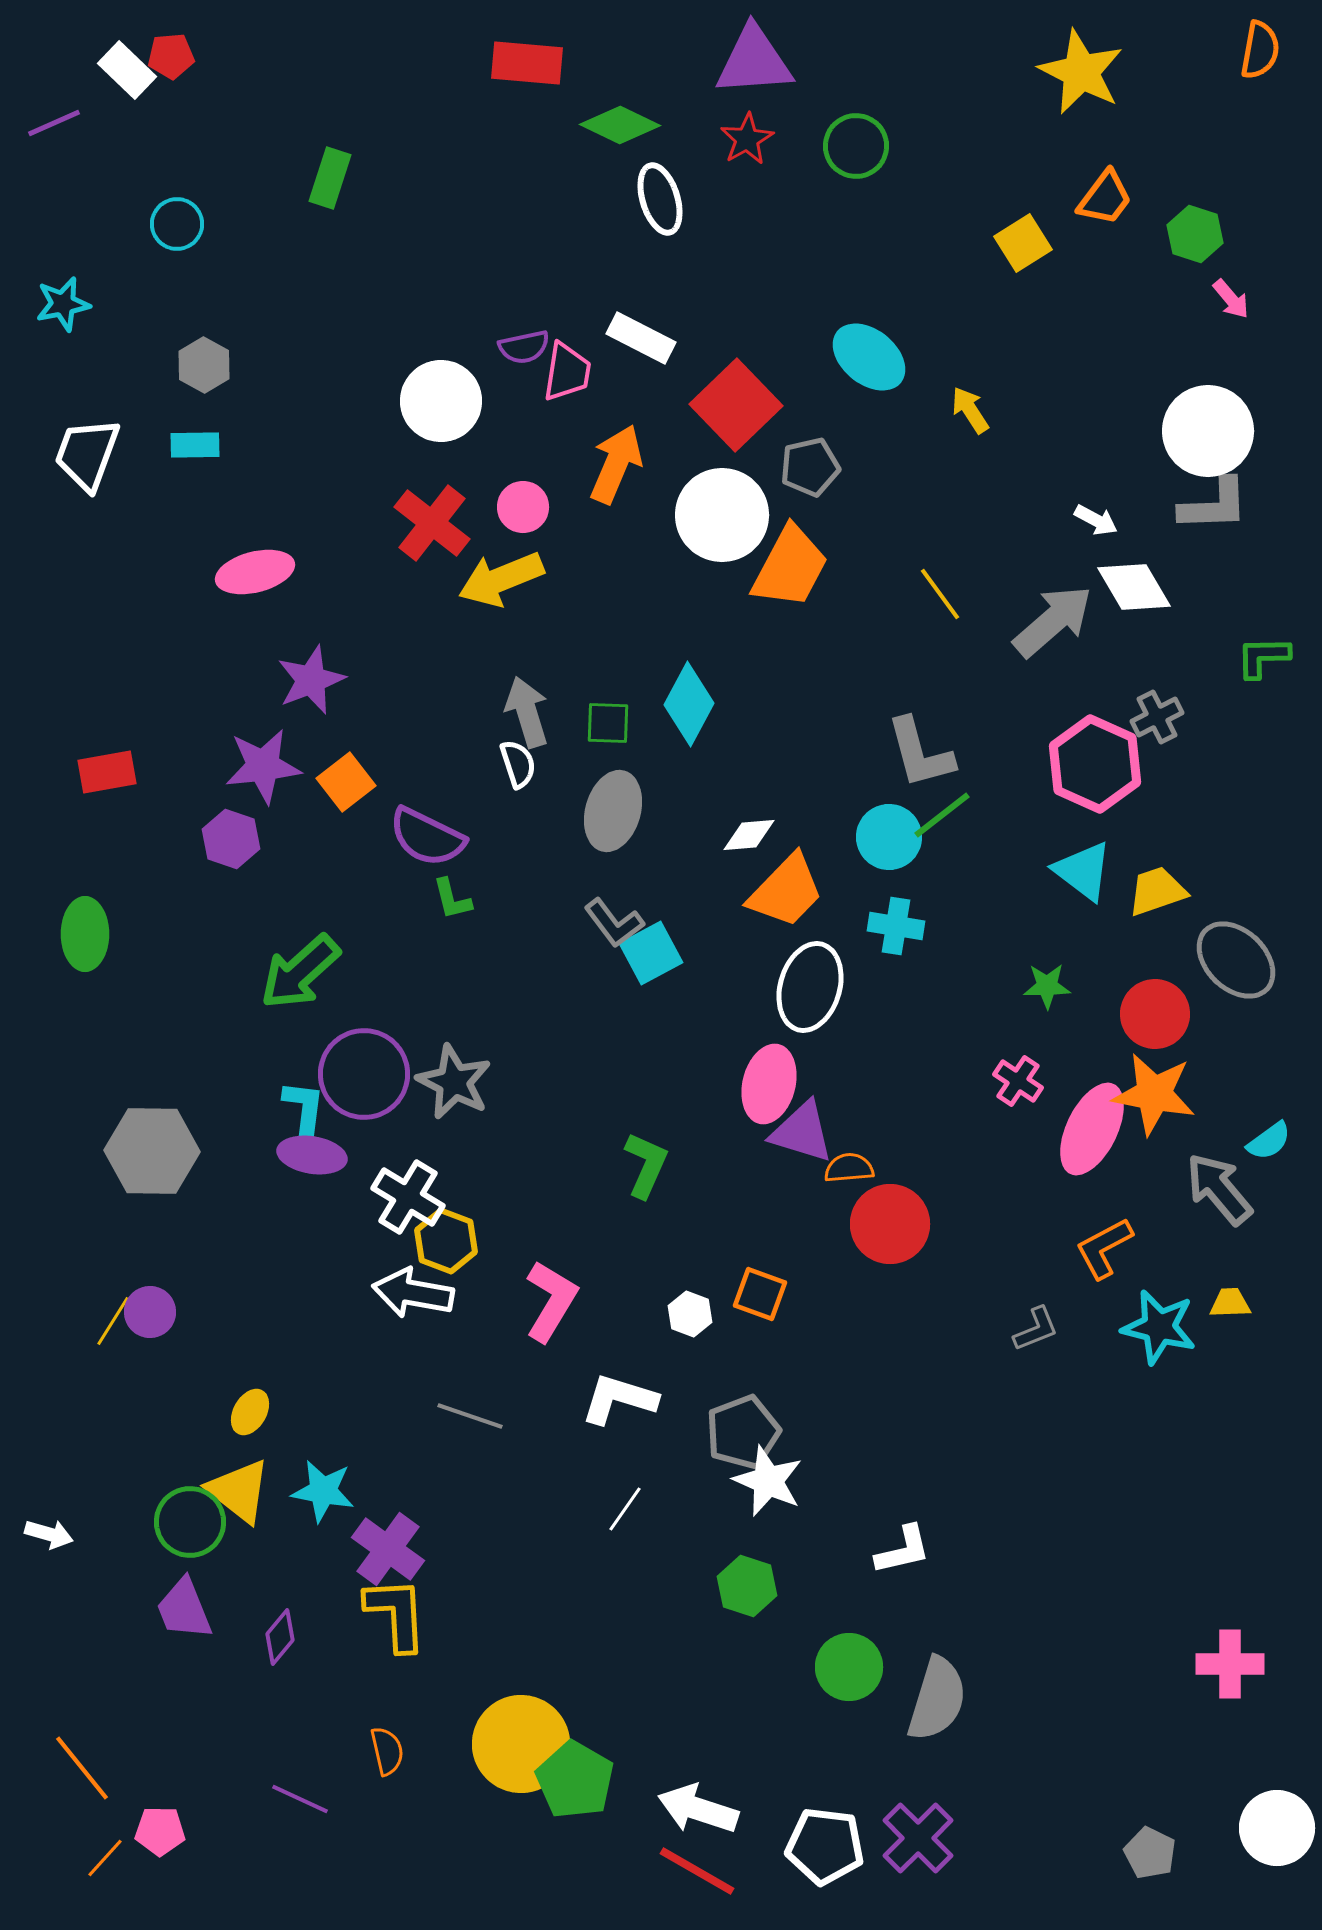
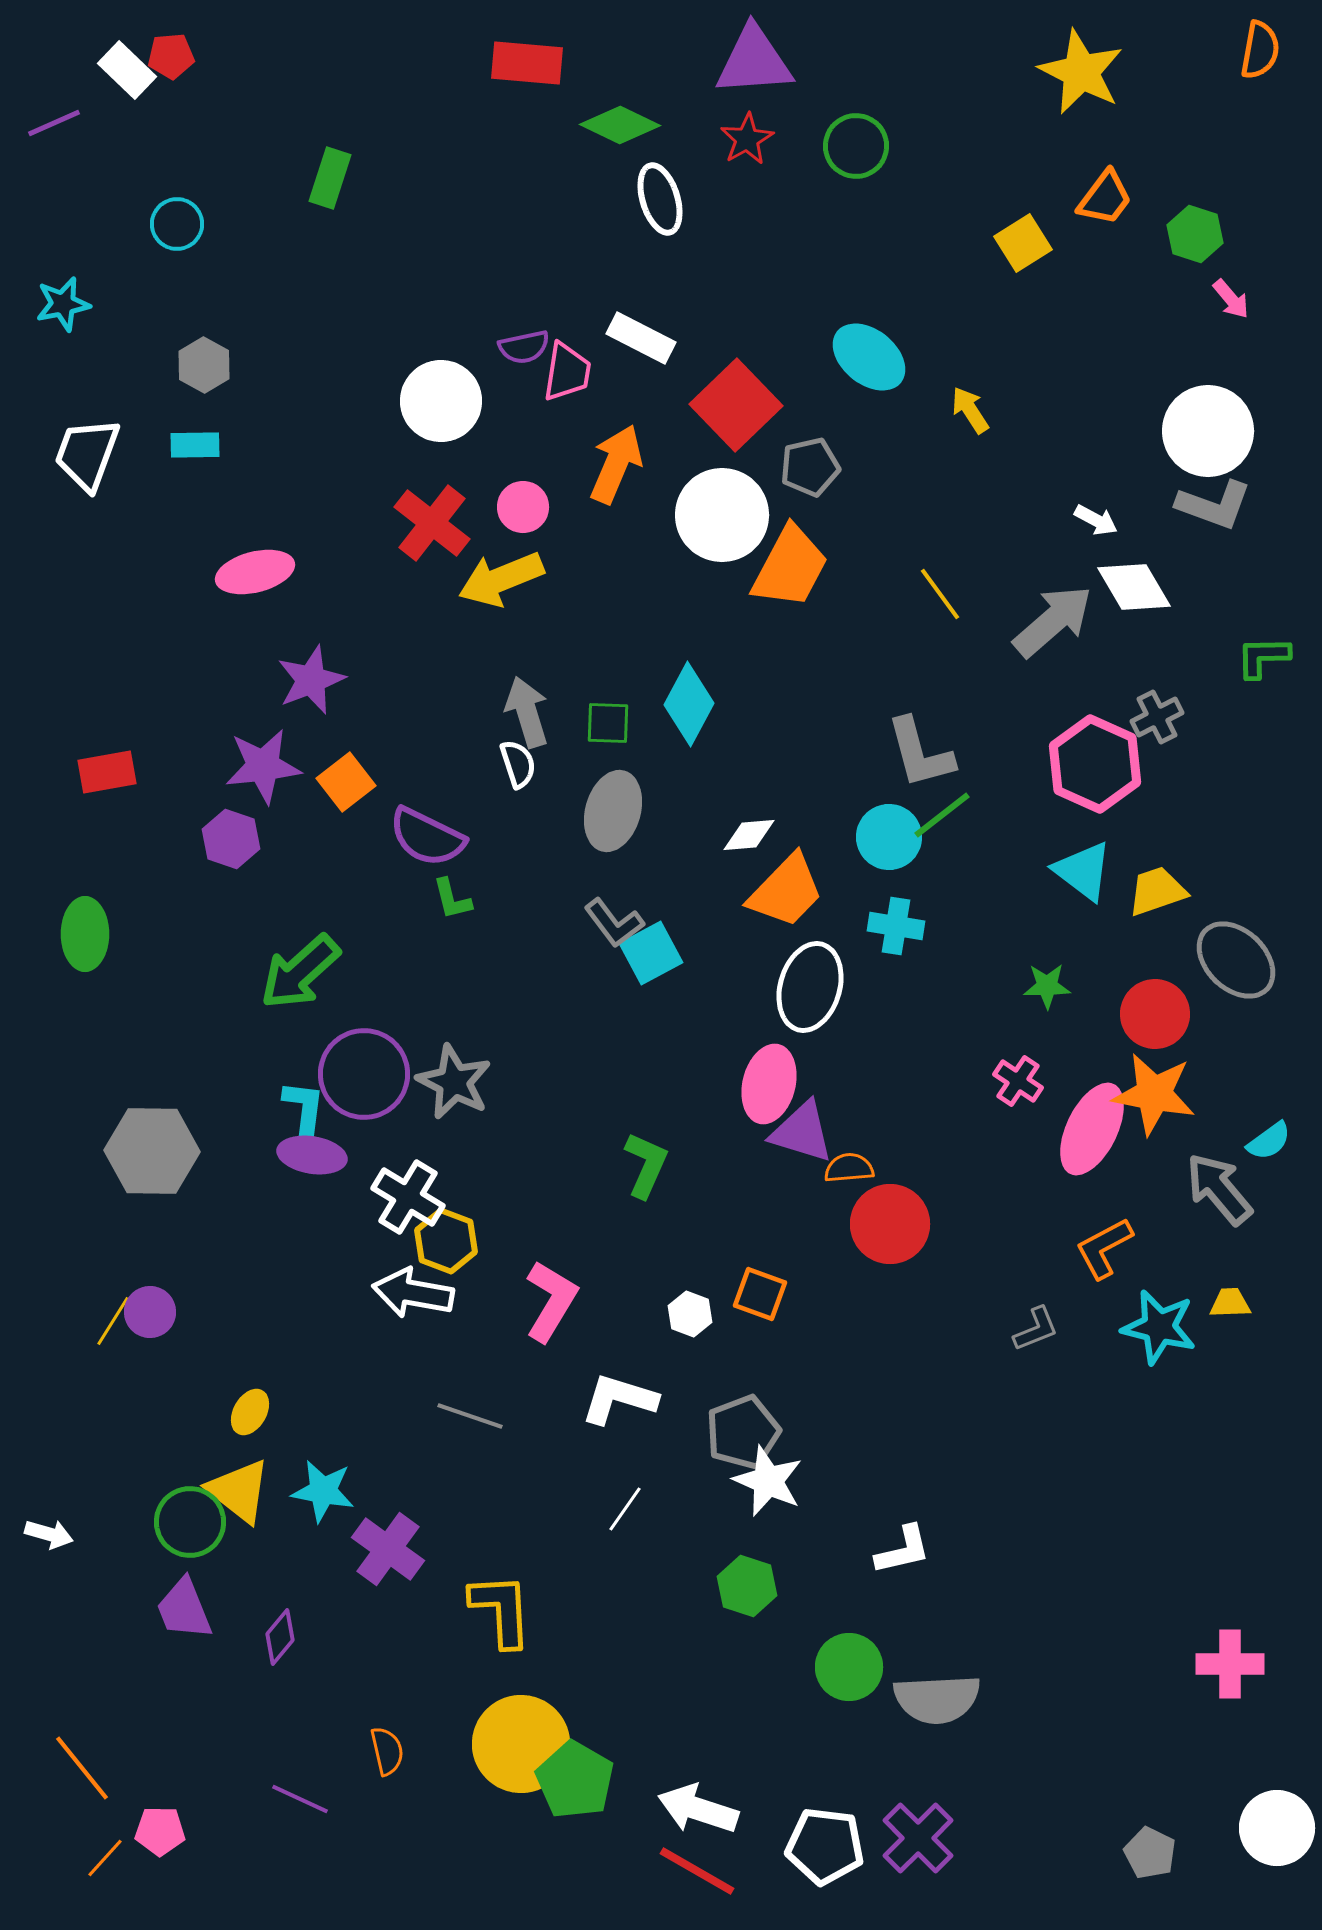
gray L-shape at (1214, 505): rotated 22 degrees clockwise
yellow L-shape at (396, 1614): moved 105 px right, 4 px up
gray semicircle at (937, 1699): rotated 70 degrees clockwise
